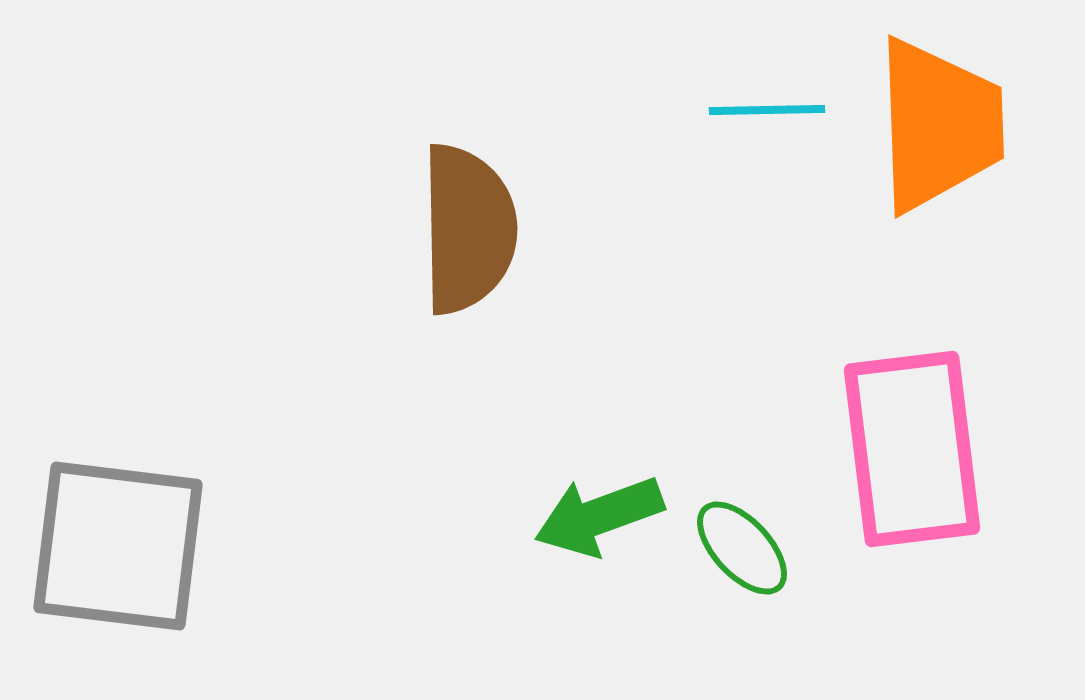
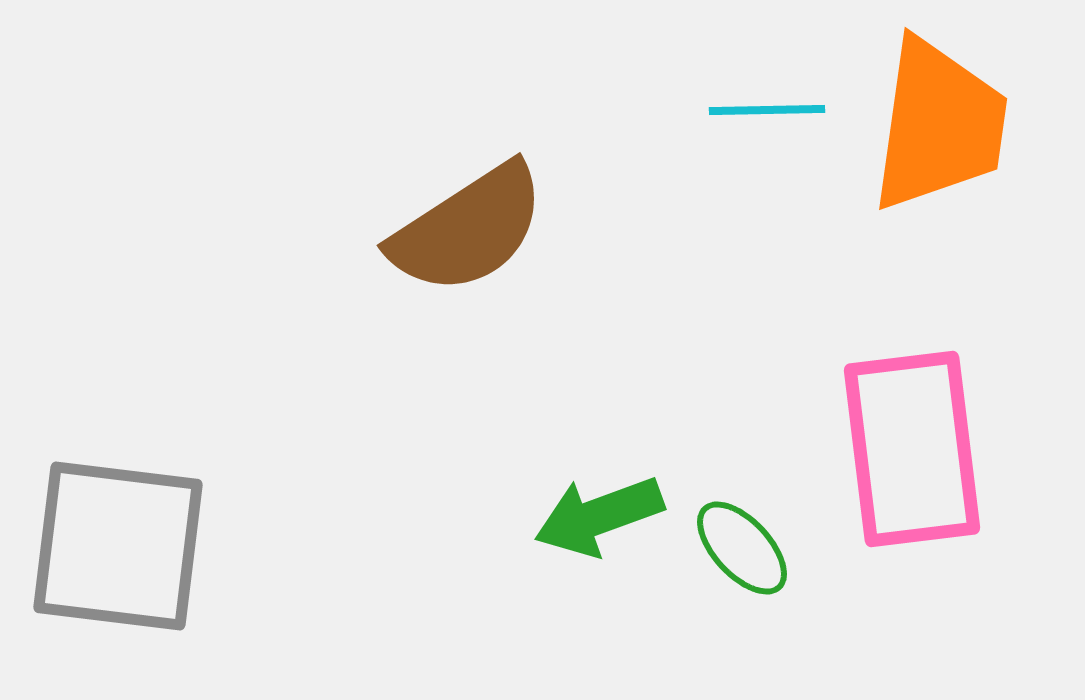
orange trapezoid: rotated 10 degrees clockwise
brown semicircle: rotated 58 degrees clockwise
